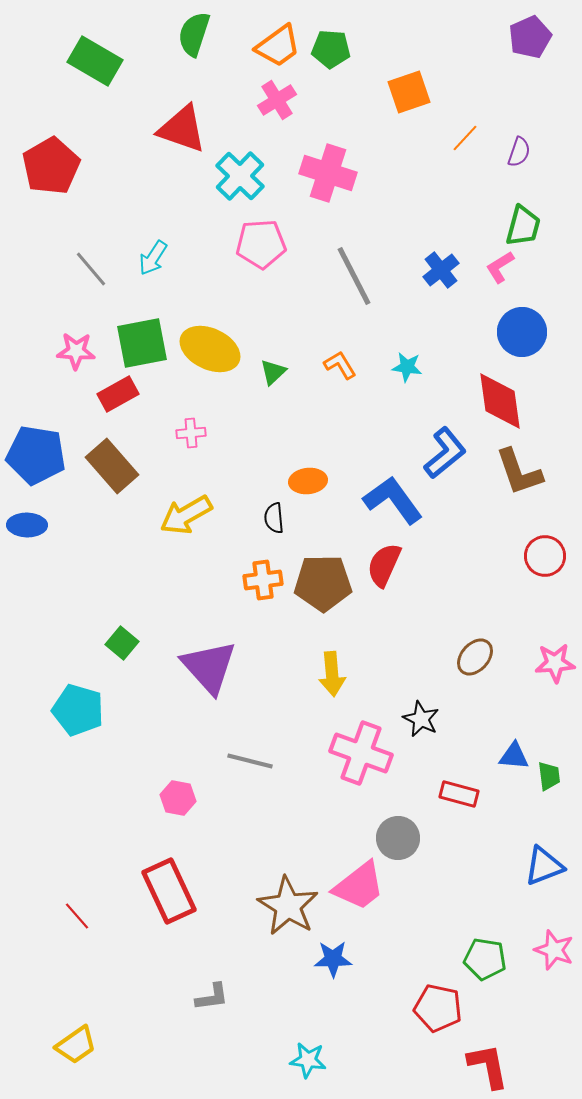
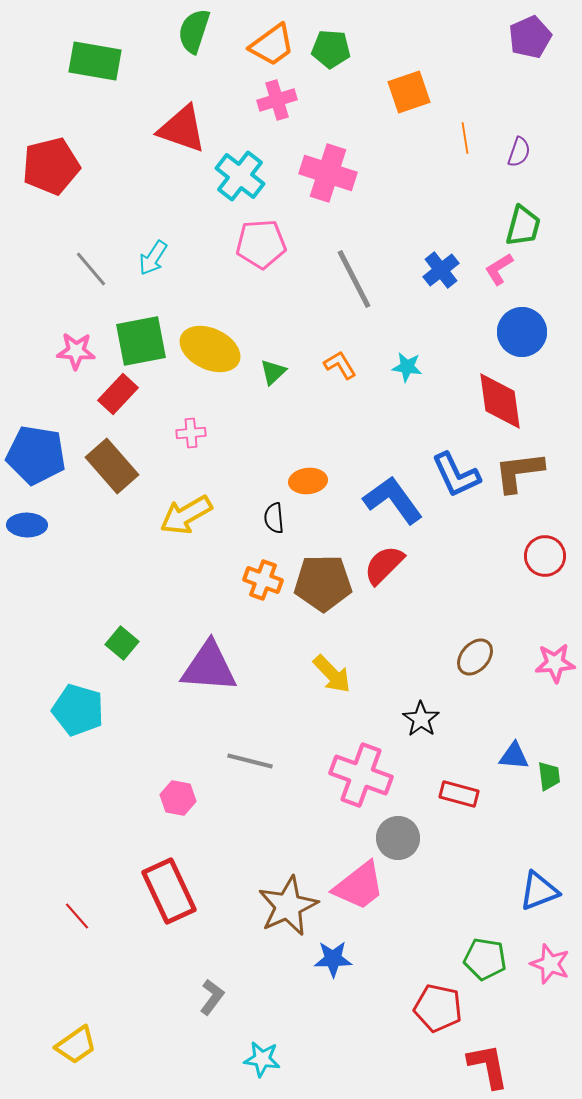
green semicircle at (194, 34): moved 3 px up
orange trapezoid at (278, 46): moved 6 px left, 1 px up
green rectangle at (95, 61): rotated 20 degrees counterclockwise
pink cross at (277, 100): rotated 15 degrees clockwise
orange line at (465, 138): rotated 52 degrees counterclockwise
red pentagon at (51, 166): rotated 16 degrees clockwise
cyan cross at (240, 176): rotated 6 degrees counterclockwise
pink L-shape at (500, 267): moved 1 px left, 2 px down
gray line at (354, 276): moved 3 px down
green square at (142, 343): moved 1 px left, 2 px up
red rectangle at (118, 394): rotated 18 degrees counterclockwise
blue L-shape at (445, 453): moved 11 px right, 22 px down; rotated 104 degrees clockwise
brown L-shape at (519, 472): rotated 102 degrees clockwise
red semicircle at (384, 565): rotated 21 degrees clockwise
orange cross at (263, 580): rotated 27 degrees clockwise
purple triangle at (209, 667): rotated 44 degrees counterclockwise
yellow arrow at (332, 674): rotated 39 degrees counterclockwise
black star at (421, 719): rotated 9 degrees clockwise
pink cross at (361, 753): moved 22 px down
blue triangle at (544, 866): moved 5 px left, 25 px down
brown star at (288, 906): rotated 16 degrees clockwise
pink star at (554, 950): moved 4 px left, 14 px down
gray L-shape at (212, 997): rotated 45 degrees counterclockwise
cyan star at (308, 1060): moved 46 px left, 1 px up
